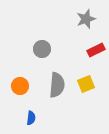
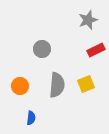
gray star: moved 2 px right, 1 px down
